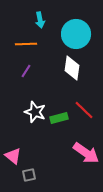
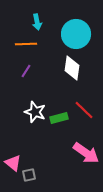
cyan arrow: moved 3 px left, 2 px down
pink triangle: moved 7 px down
